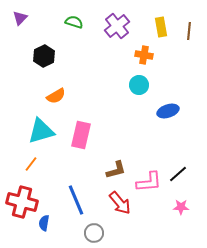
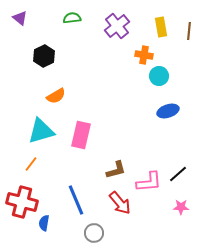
purple triangle: rotated 35 degrees counterclockwise
green semicircle: moved 2 px left, 4 px up; rotated 24 degrees counterclockwise
cyan circle: moved 20 px right, 9 px up
